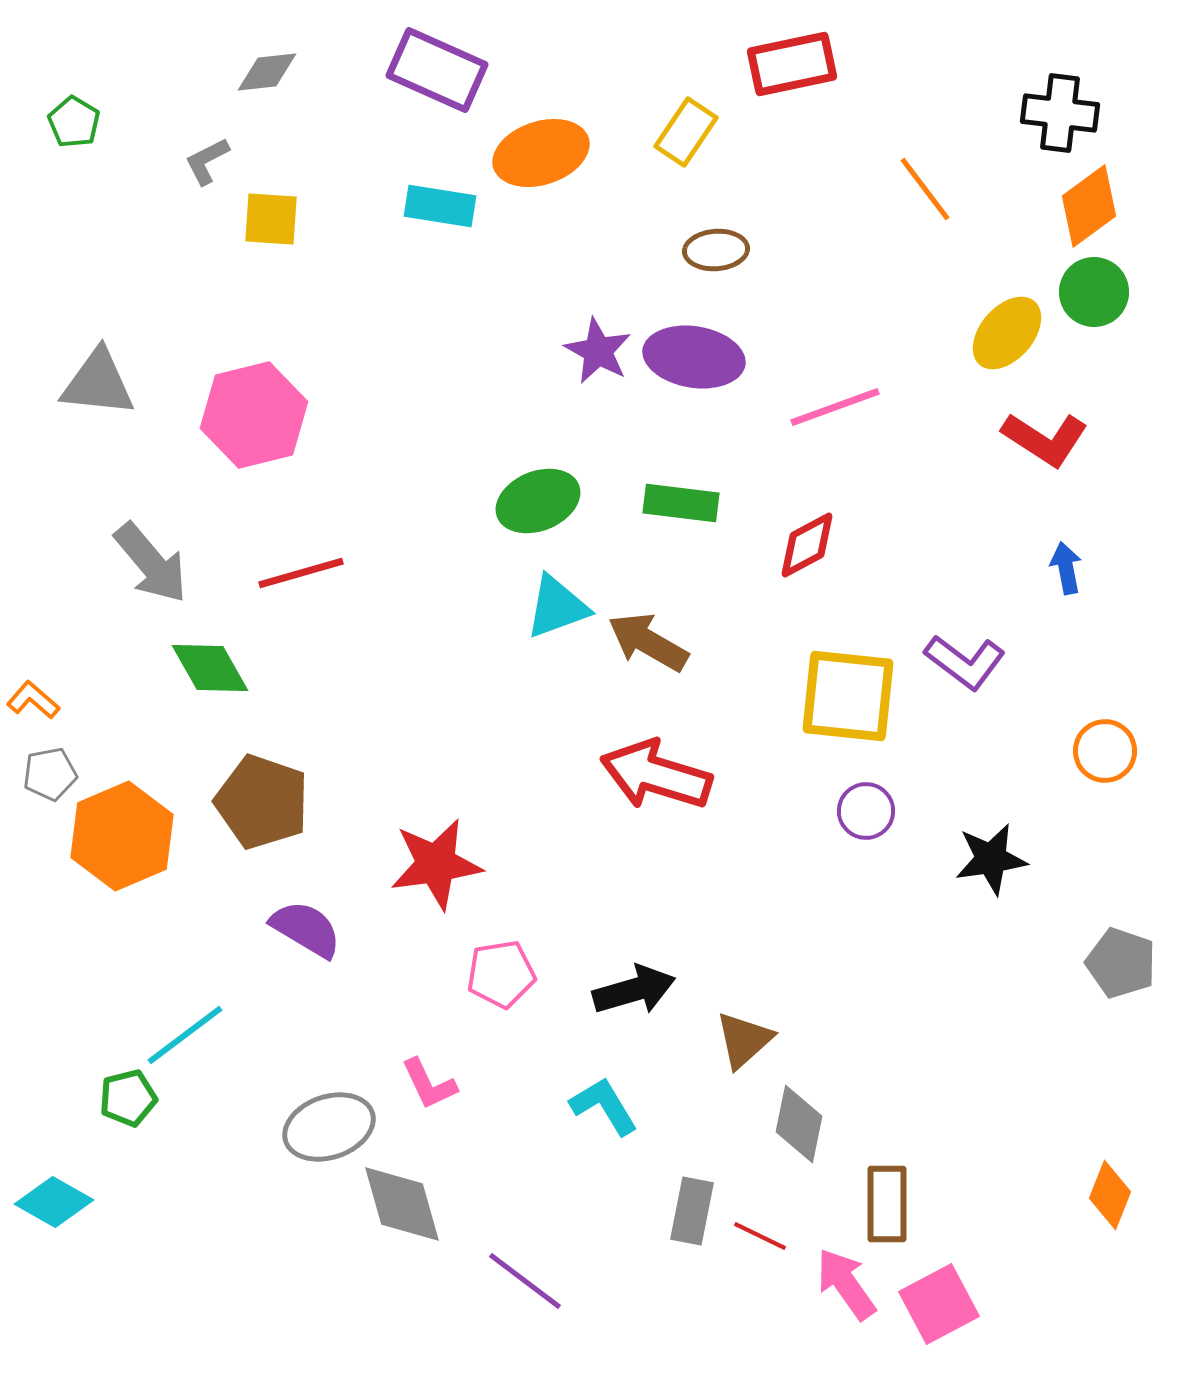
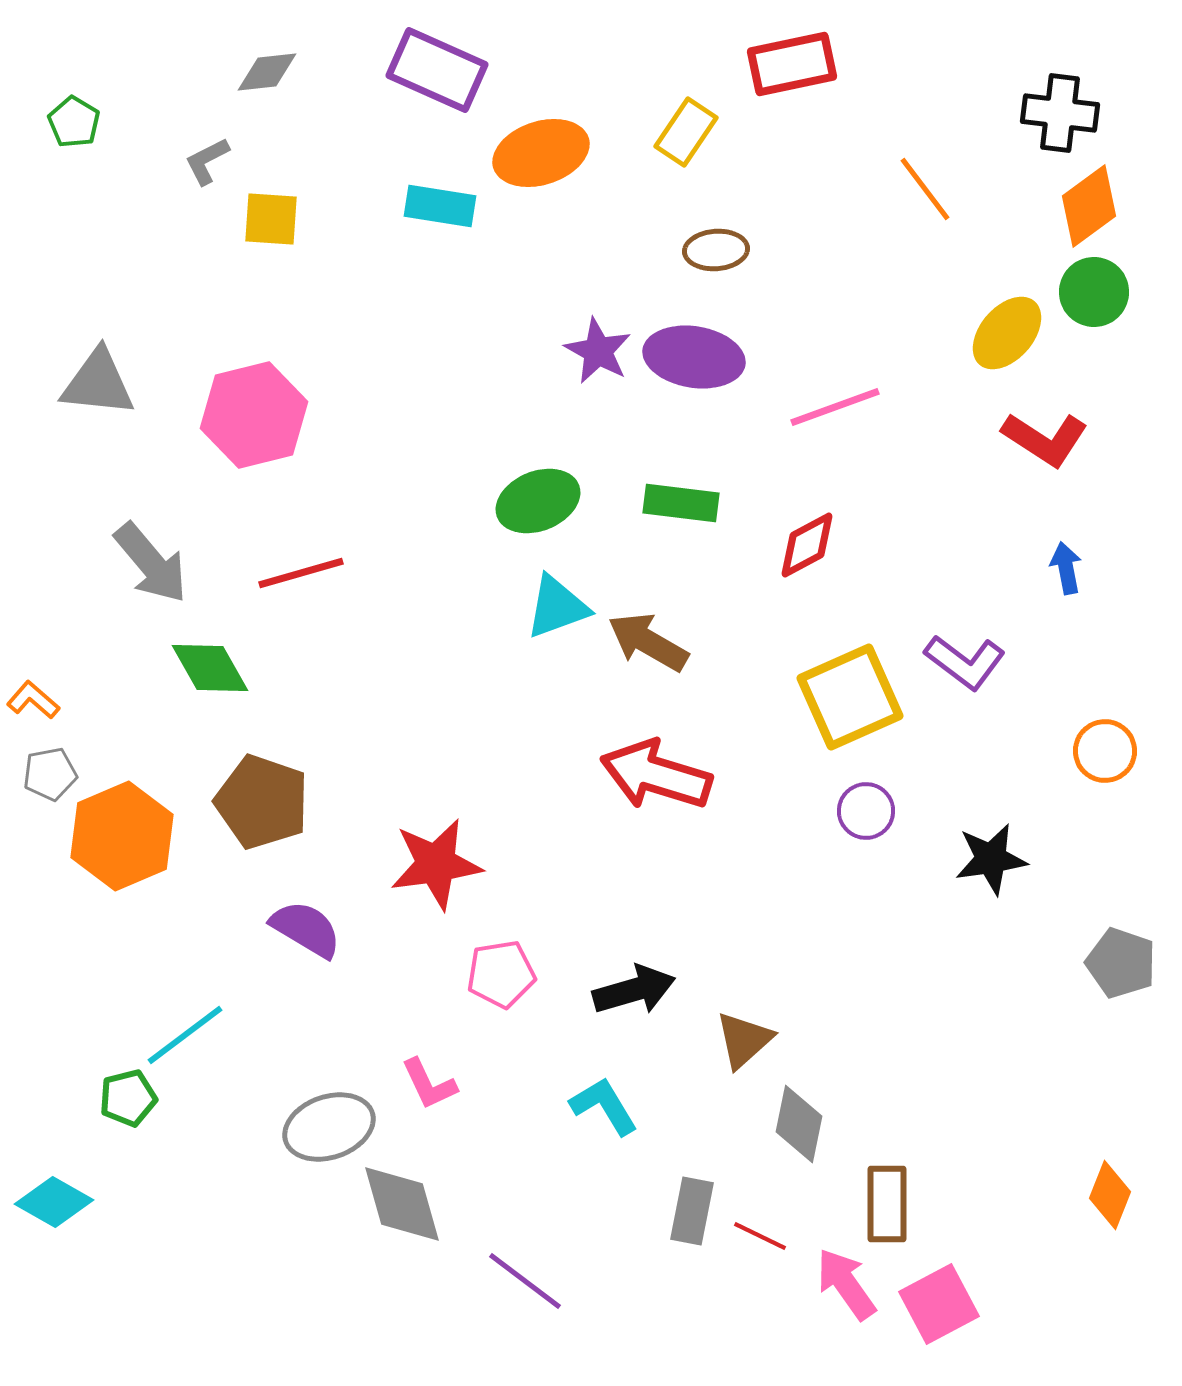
yellow square at (848, 696): moved 2 px right, 1 px down; rotated 30 degrees counterclockwise
